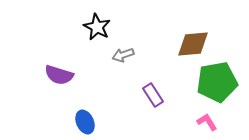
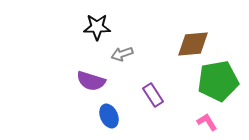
black star: rotated 28 degrees counterclockwise
gray arrow: moved 1 px left, 1 px up
purple semicircle: moved 32 px right, 6 px down
green pentagon: moved 1 px right, 1 px up
blue ellipse: moved 24 px right, 6 px up
